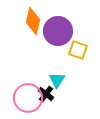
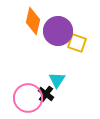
yellow square: moved 1 px left, 7 px up
